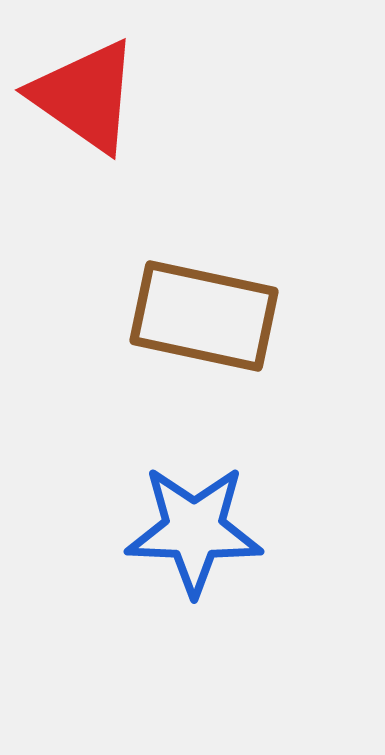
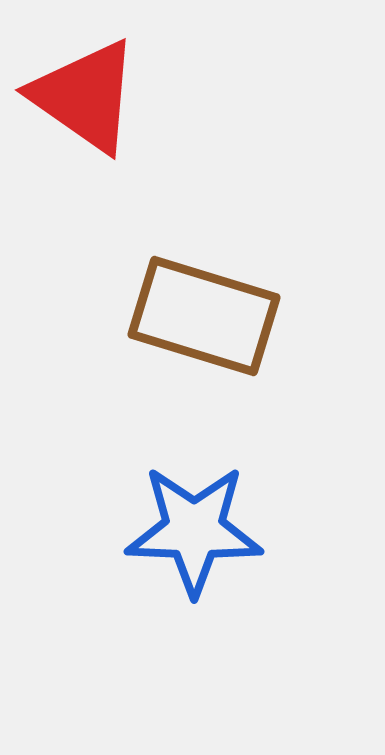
brown rectangle: rotated 5 degrees clockwise
